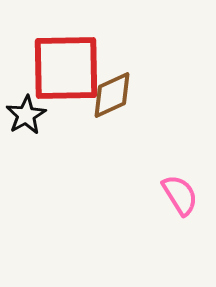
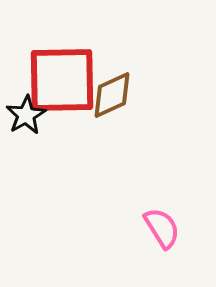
red square: moved 4 px left, 12 px down
pink semicircle: moved 18 px left, 33 px down
